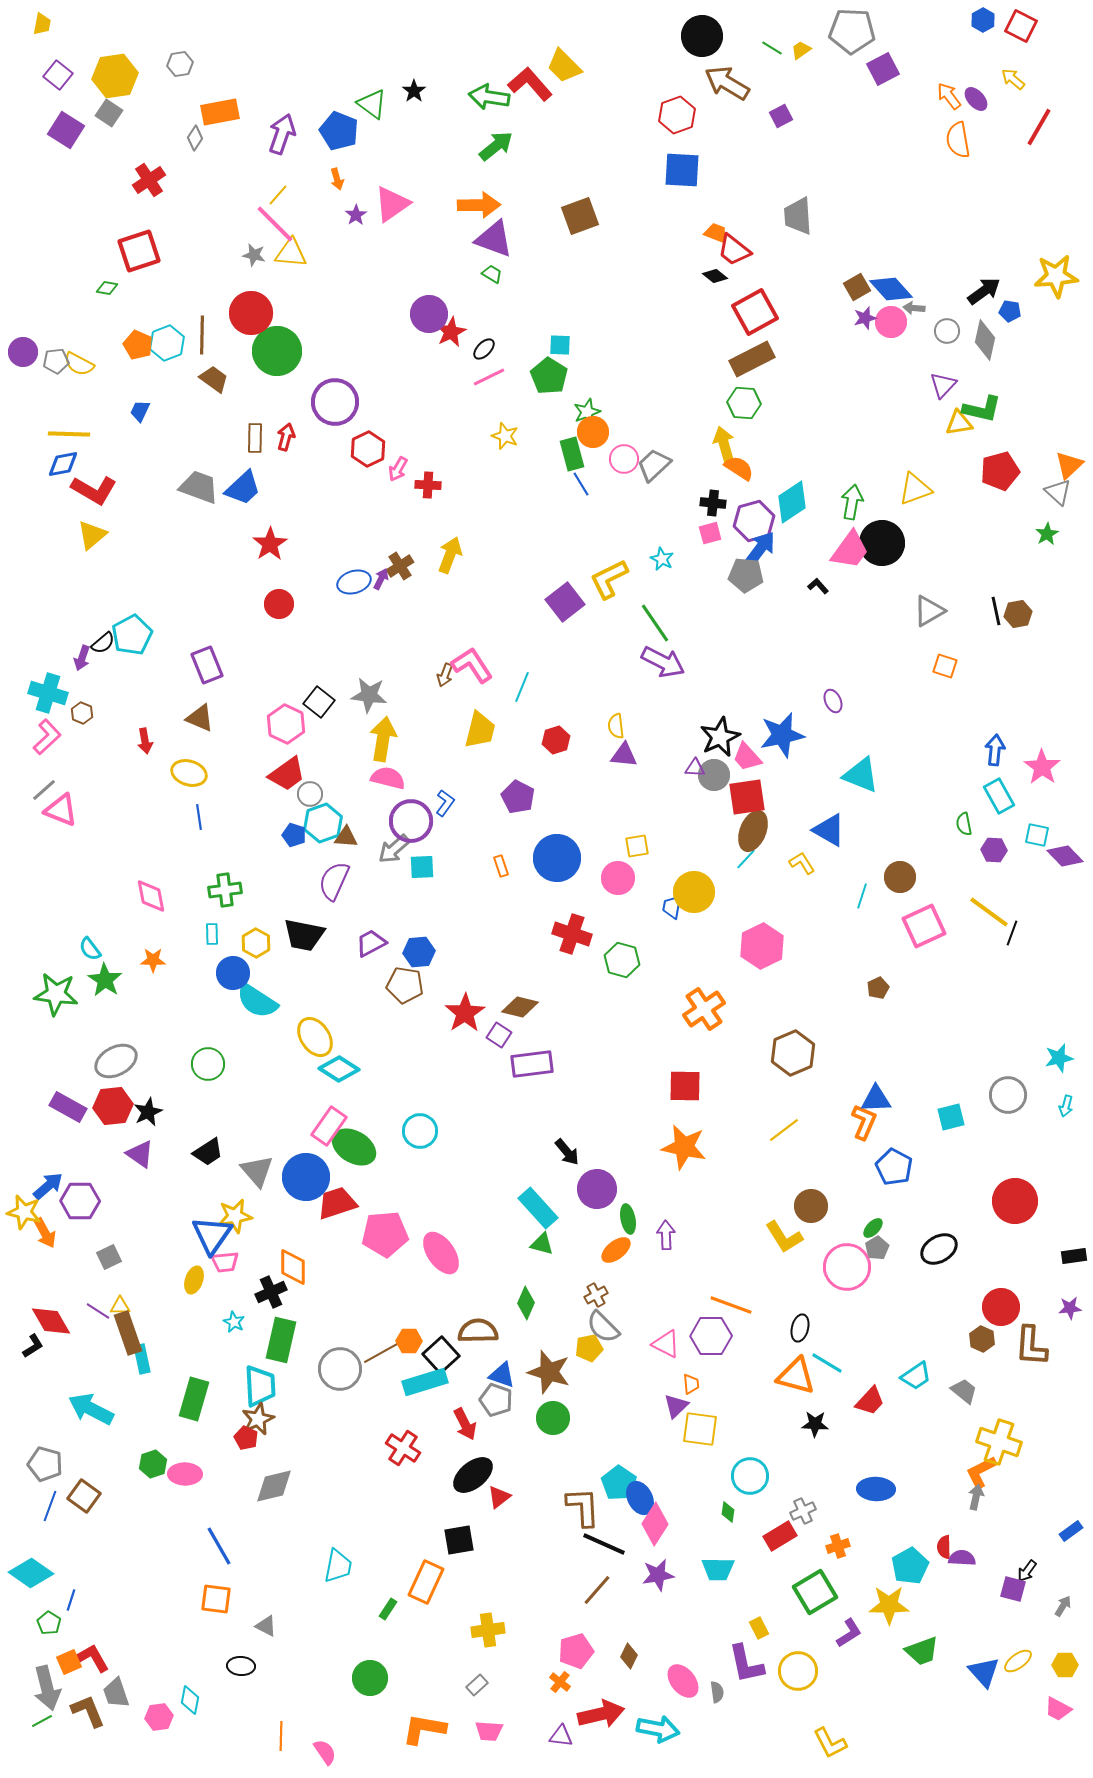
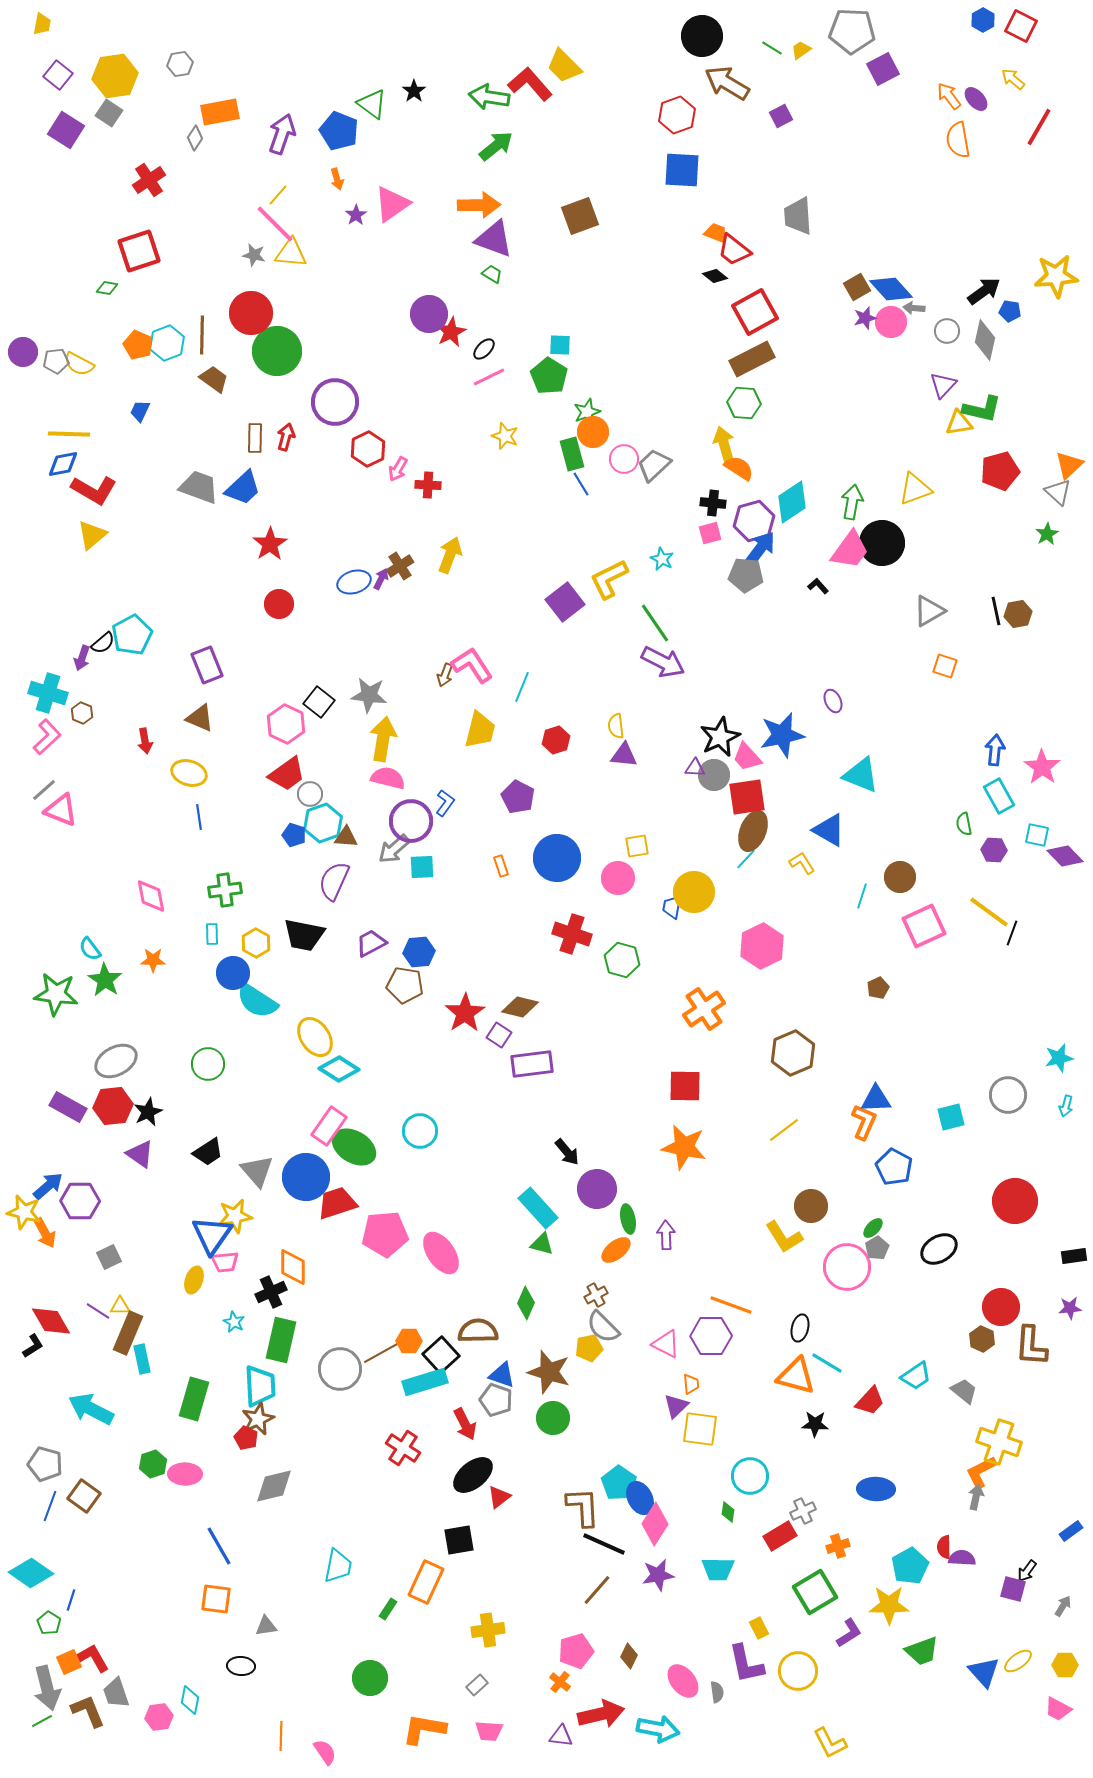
brown rectangle at (128, 1333): rotated 42 degrees clockwise
gray triangle at (266, 1626): rotated 35 degrees counterclockwise
